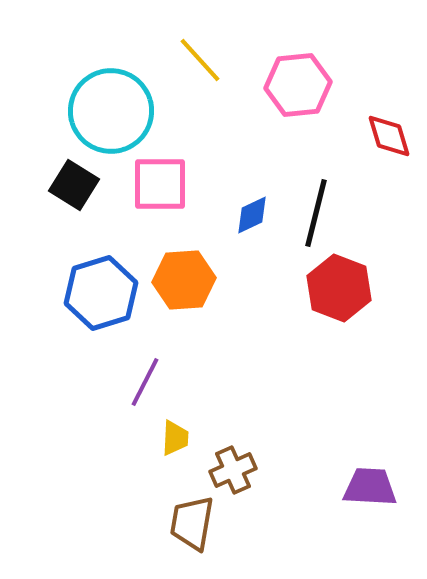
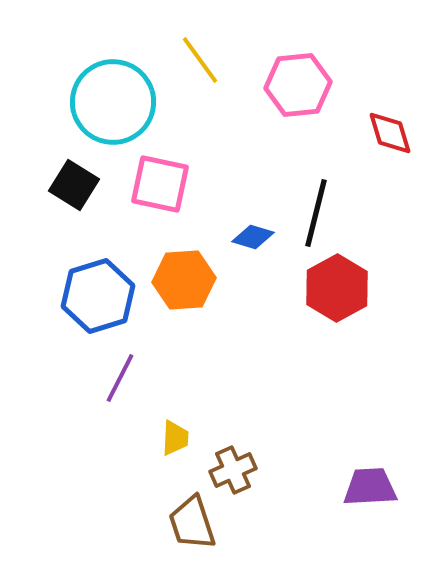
yellow line: rotated 6 degrees clockwise
cyan circle: moved 2 px right, 9 px up
red diamond: moved 1 px right, 3 px up
pink square: rotated 12 degrees clockwise
blue diamond: moved 1 px right, 22 px down; rotated 42 degrees clockwise
red hexagon: moved 2 px left; rotated 10 degrees clockwise
blue hexagon: moved 3 px left, 3 px down
purple line: moved 25 px left, 4 px up
purple trapezoid: rotated 6 degrees counterclockwise
brown trapezoid: rotated 28 degrees counterclockwise
